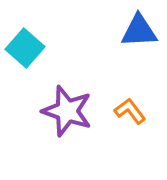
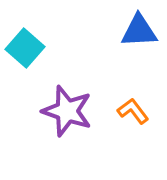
orange L-shape: moved 3 px right
